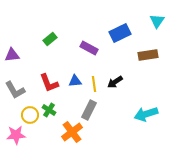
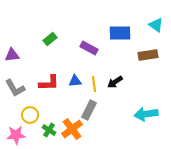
cyan triangle: moved 1 px left, 4 px down; rotated 28 degrees counterclockwise
blue rectangle: rotated 25 degrees clockwise
red L-shape: rotated 70 degrees counterclockwise
gray L-shape: moved 2 px up
green cross: moved 20 px down
cyan arrow: rotated 10 degrees clockwise
orange cross: moved 3 px up
